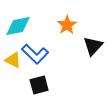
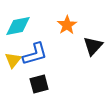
blue L-shape: rotated 60 degrees counterclockwise
yellow triangle: rotated 42 degrees clockwise
black square: moved 1 px up
